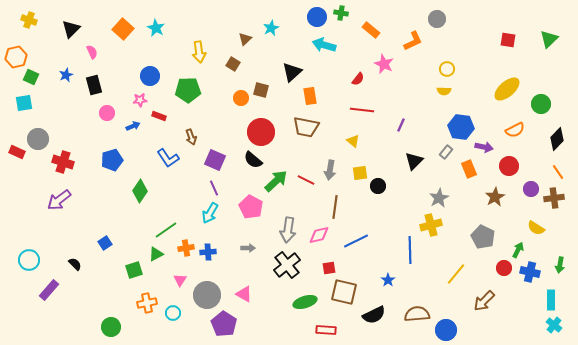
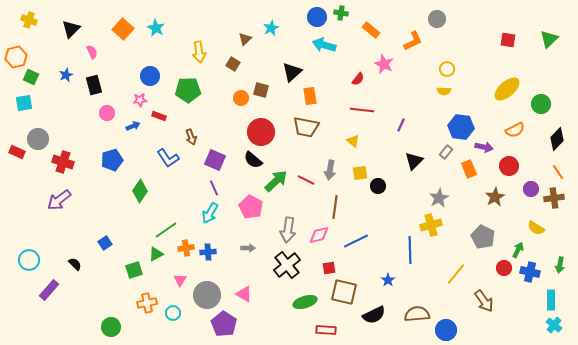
brown arrow at (484, 301): rotated 80 degrees counterclockwise
